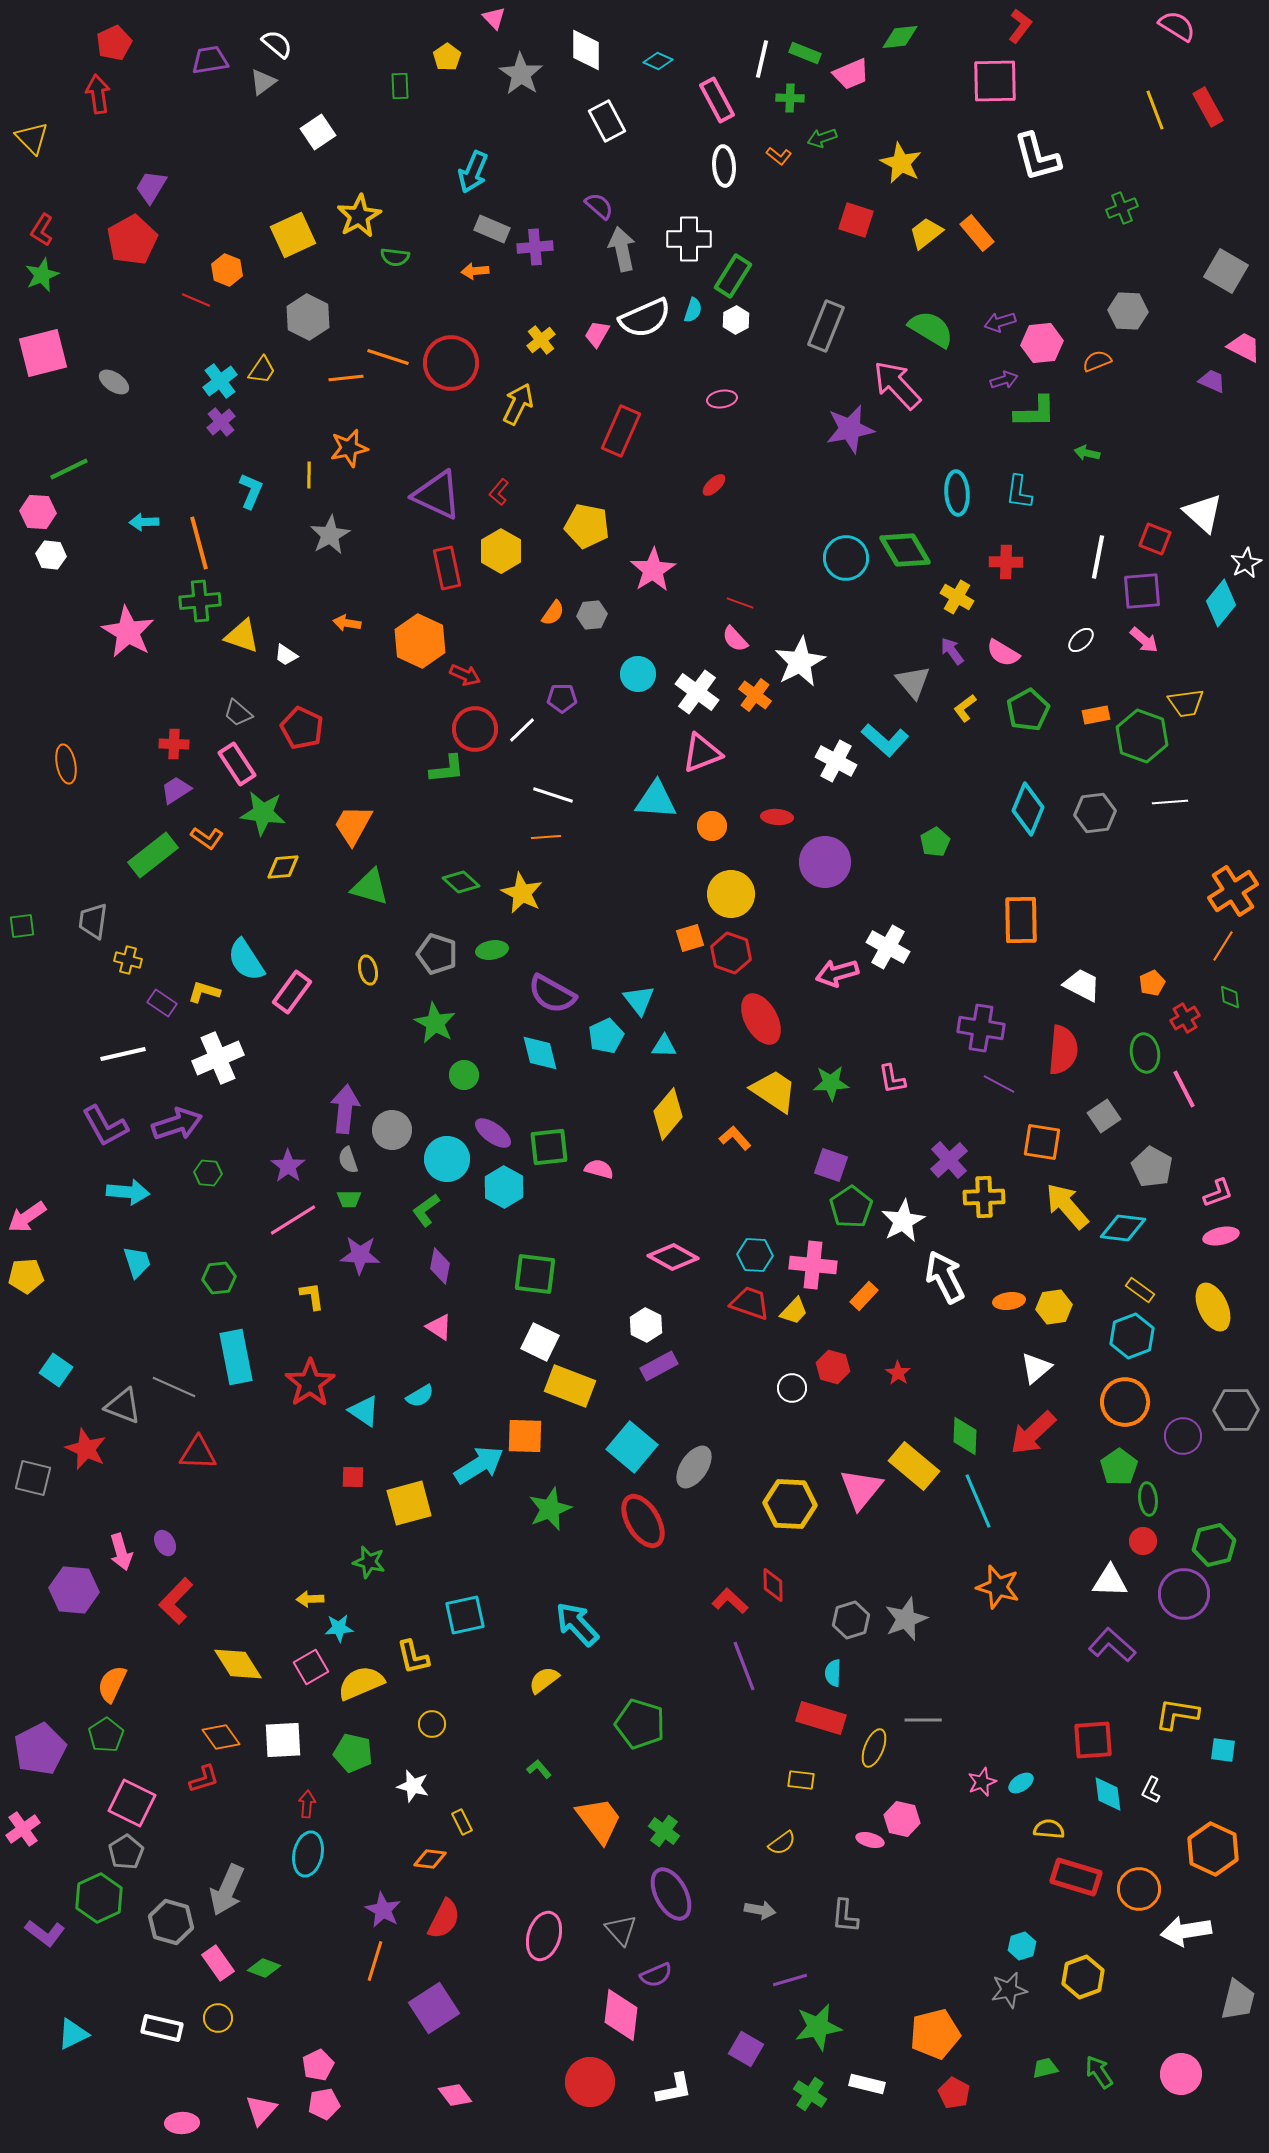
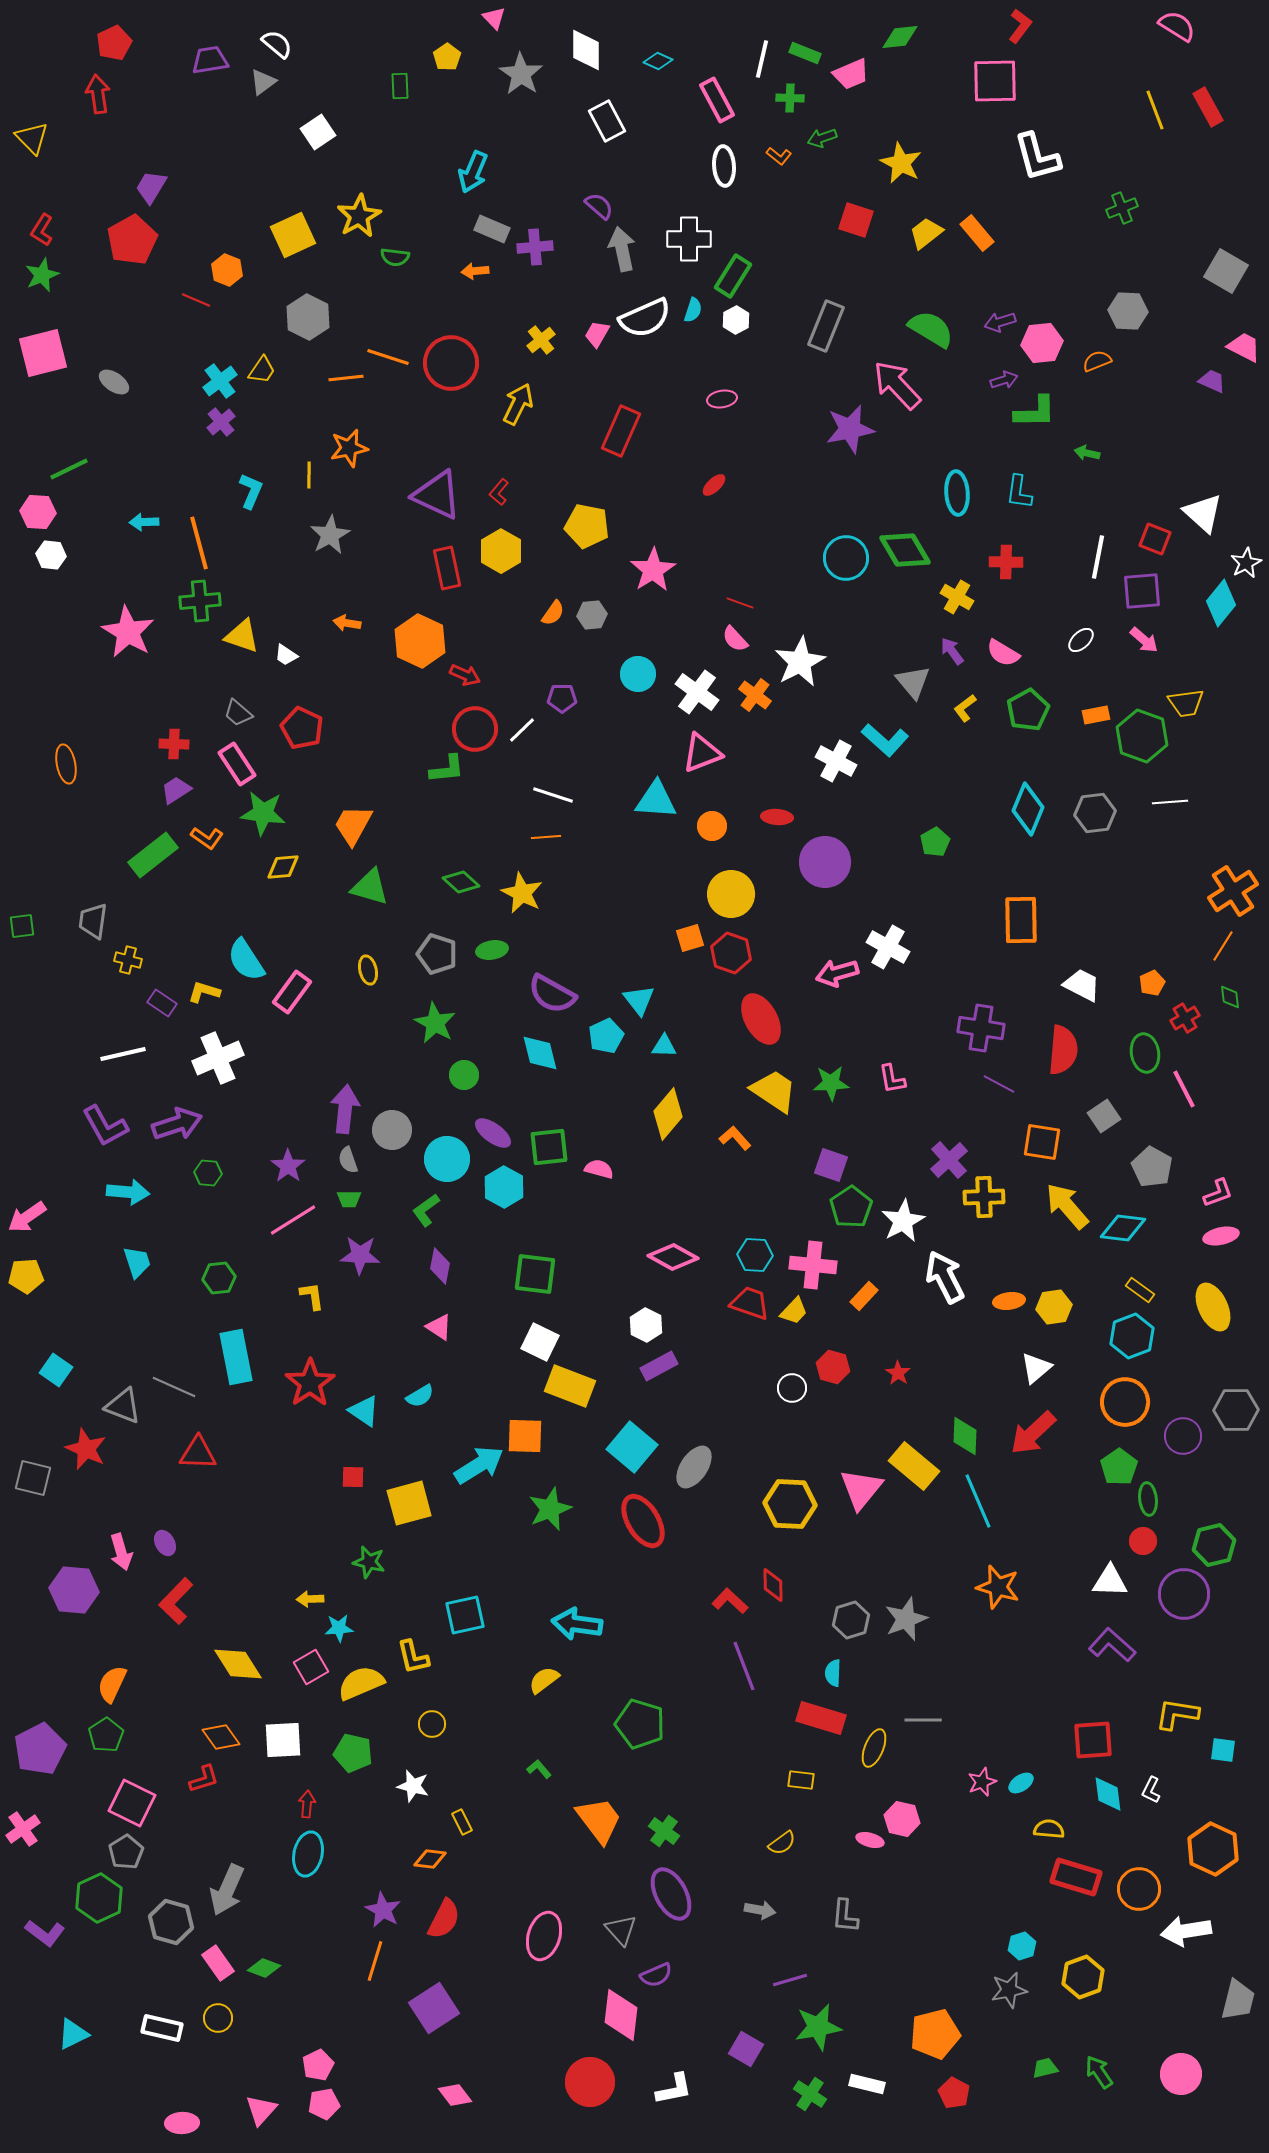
cyan arrow at (577, 1624): rotated 39 degrees counterclockwise
